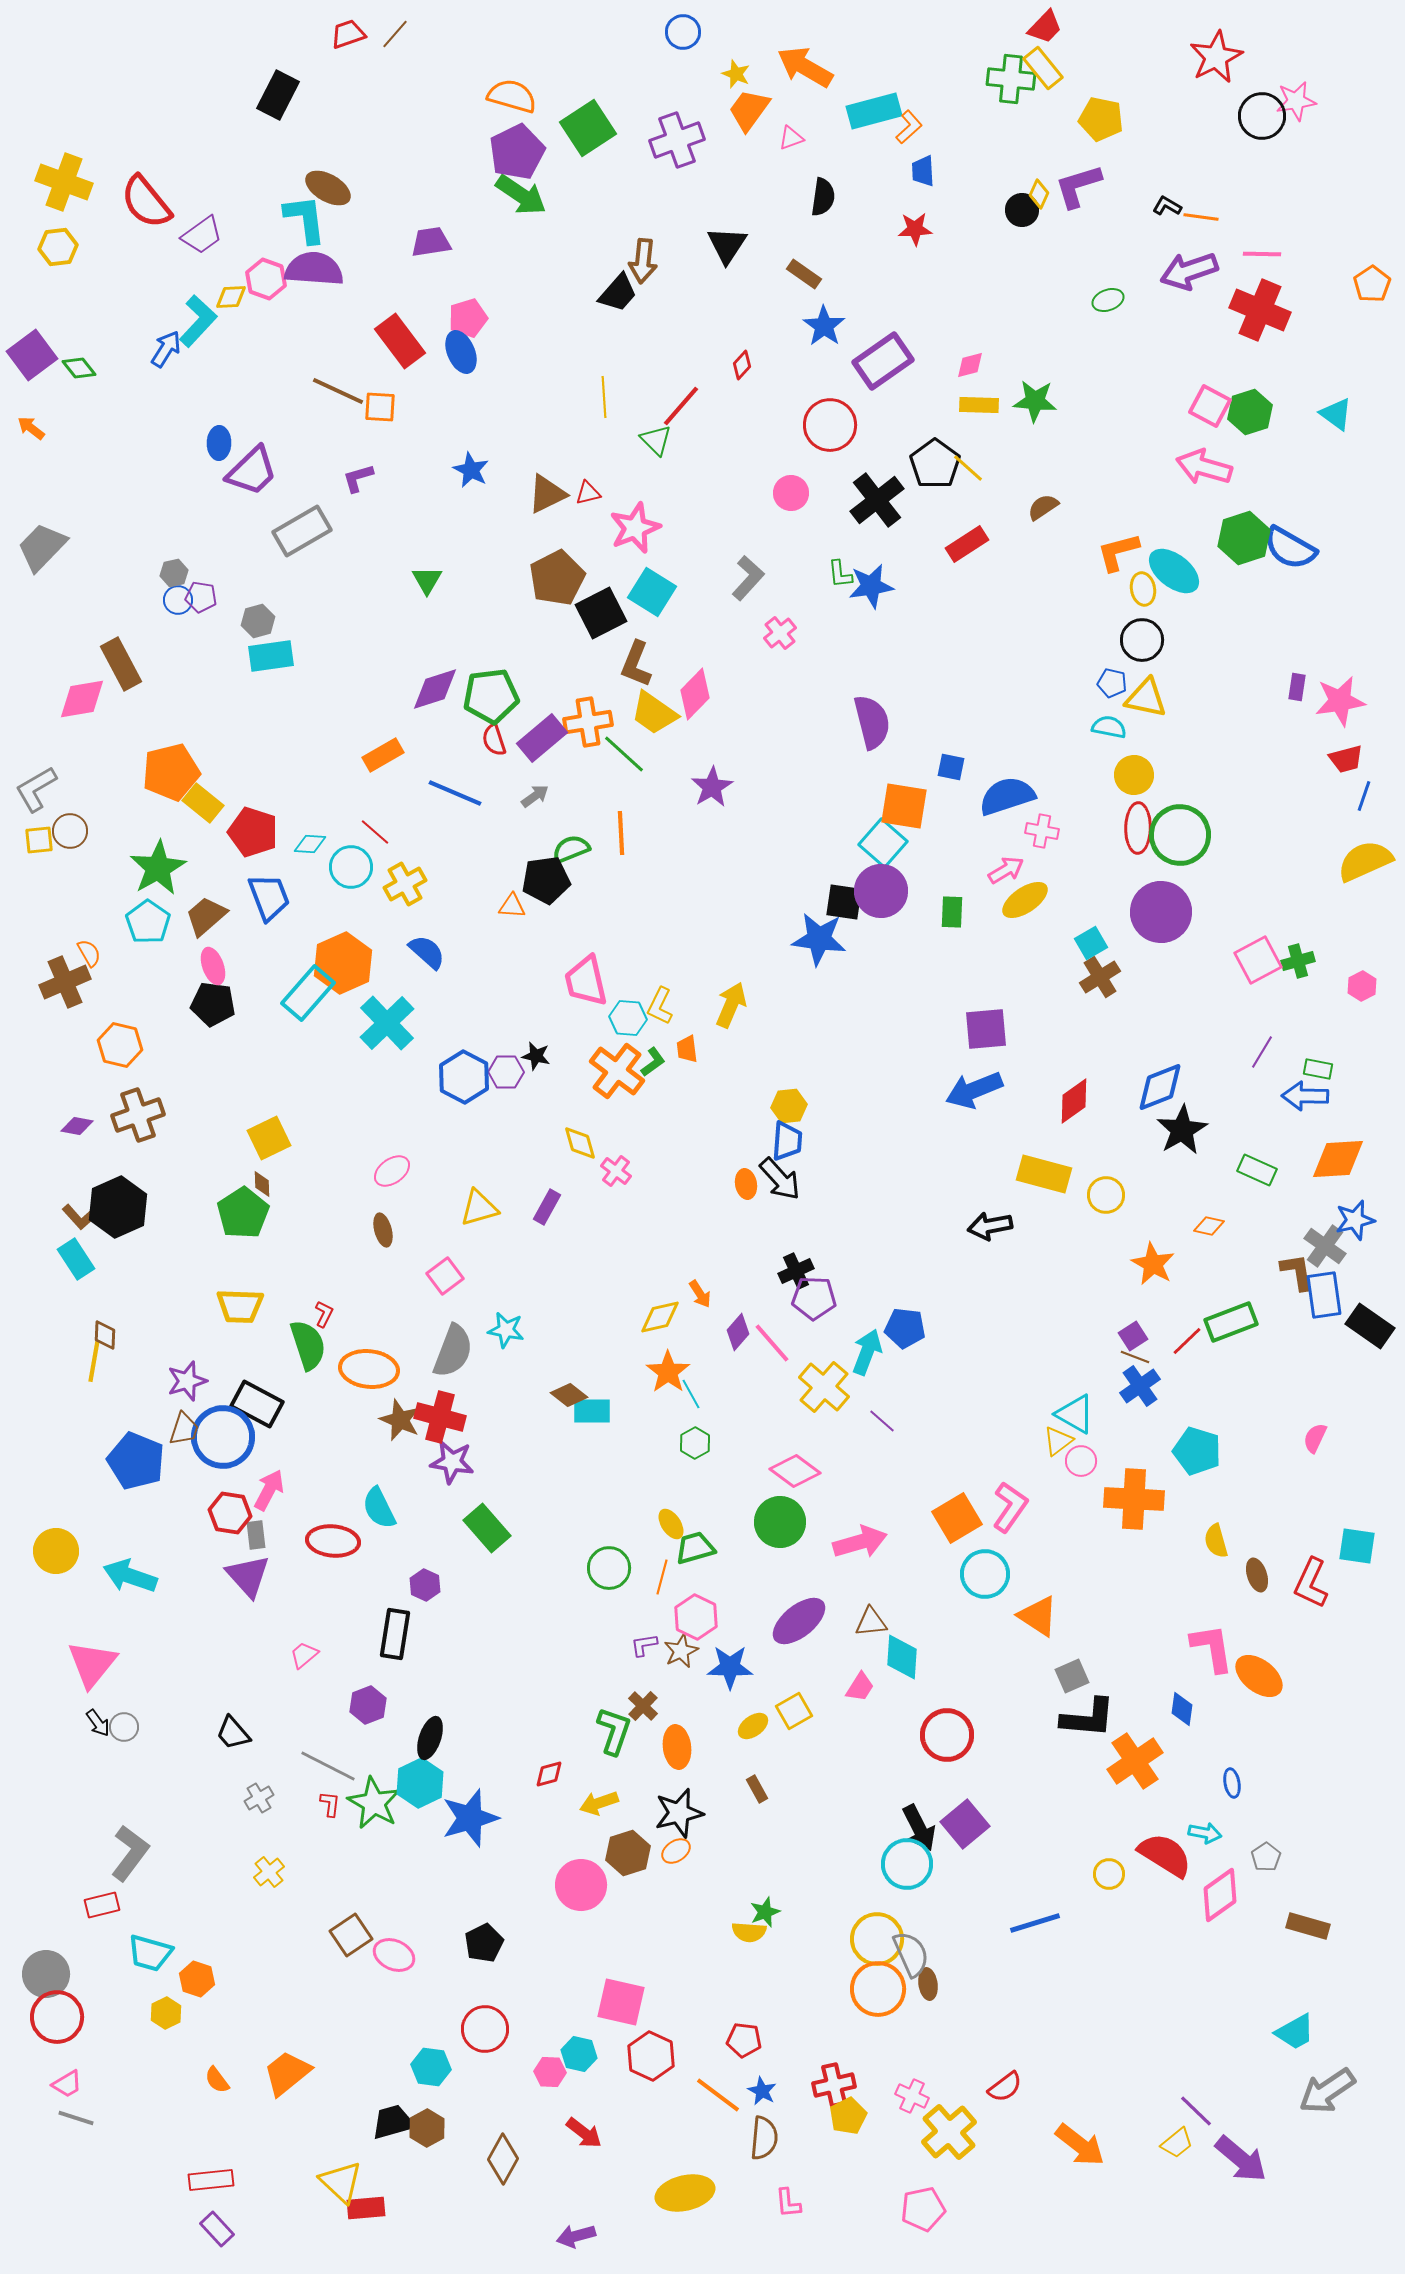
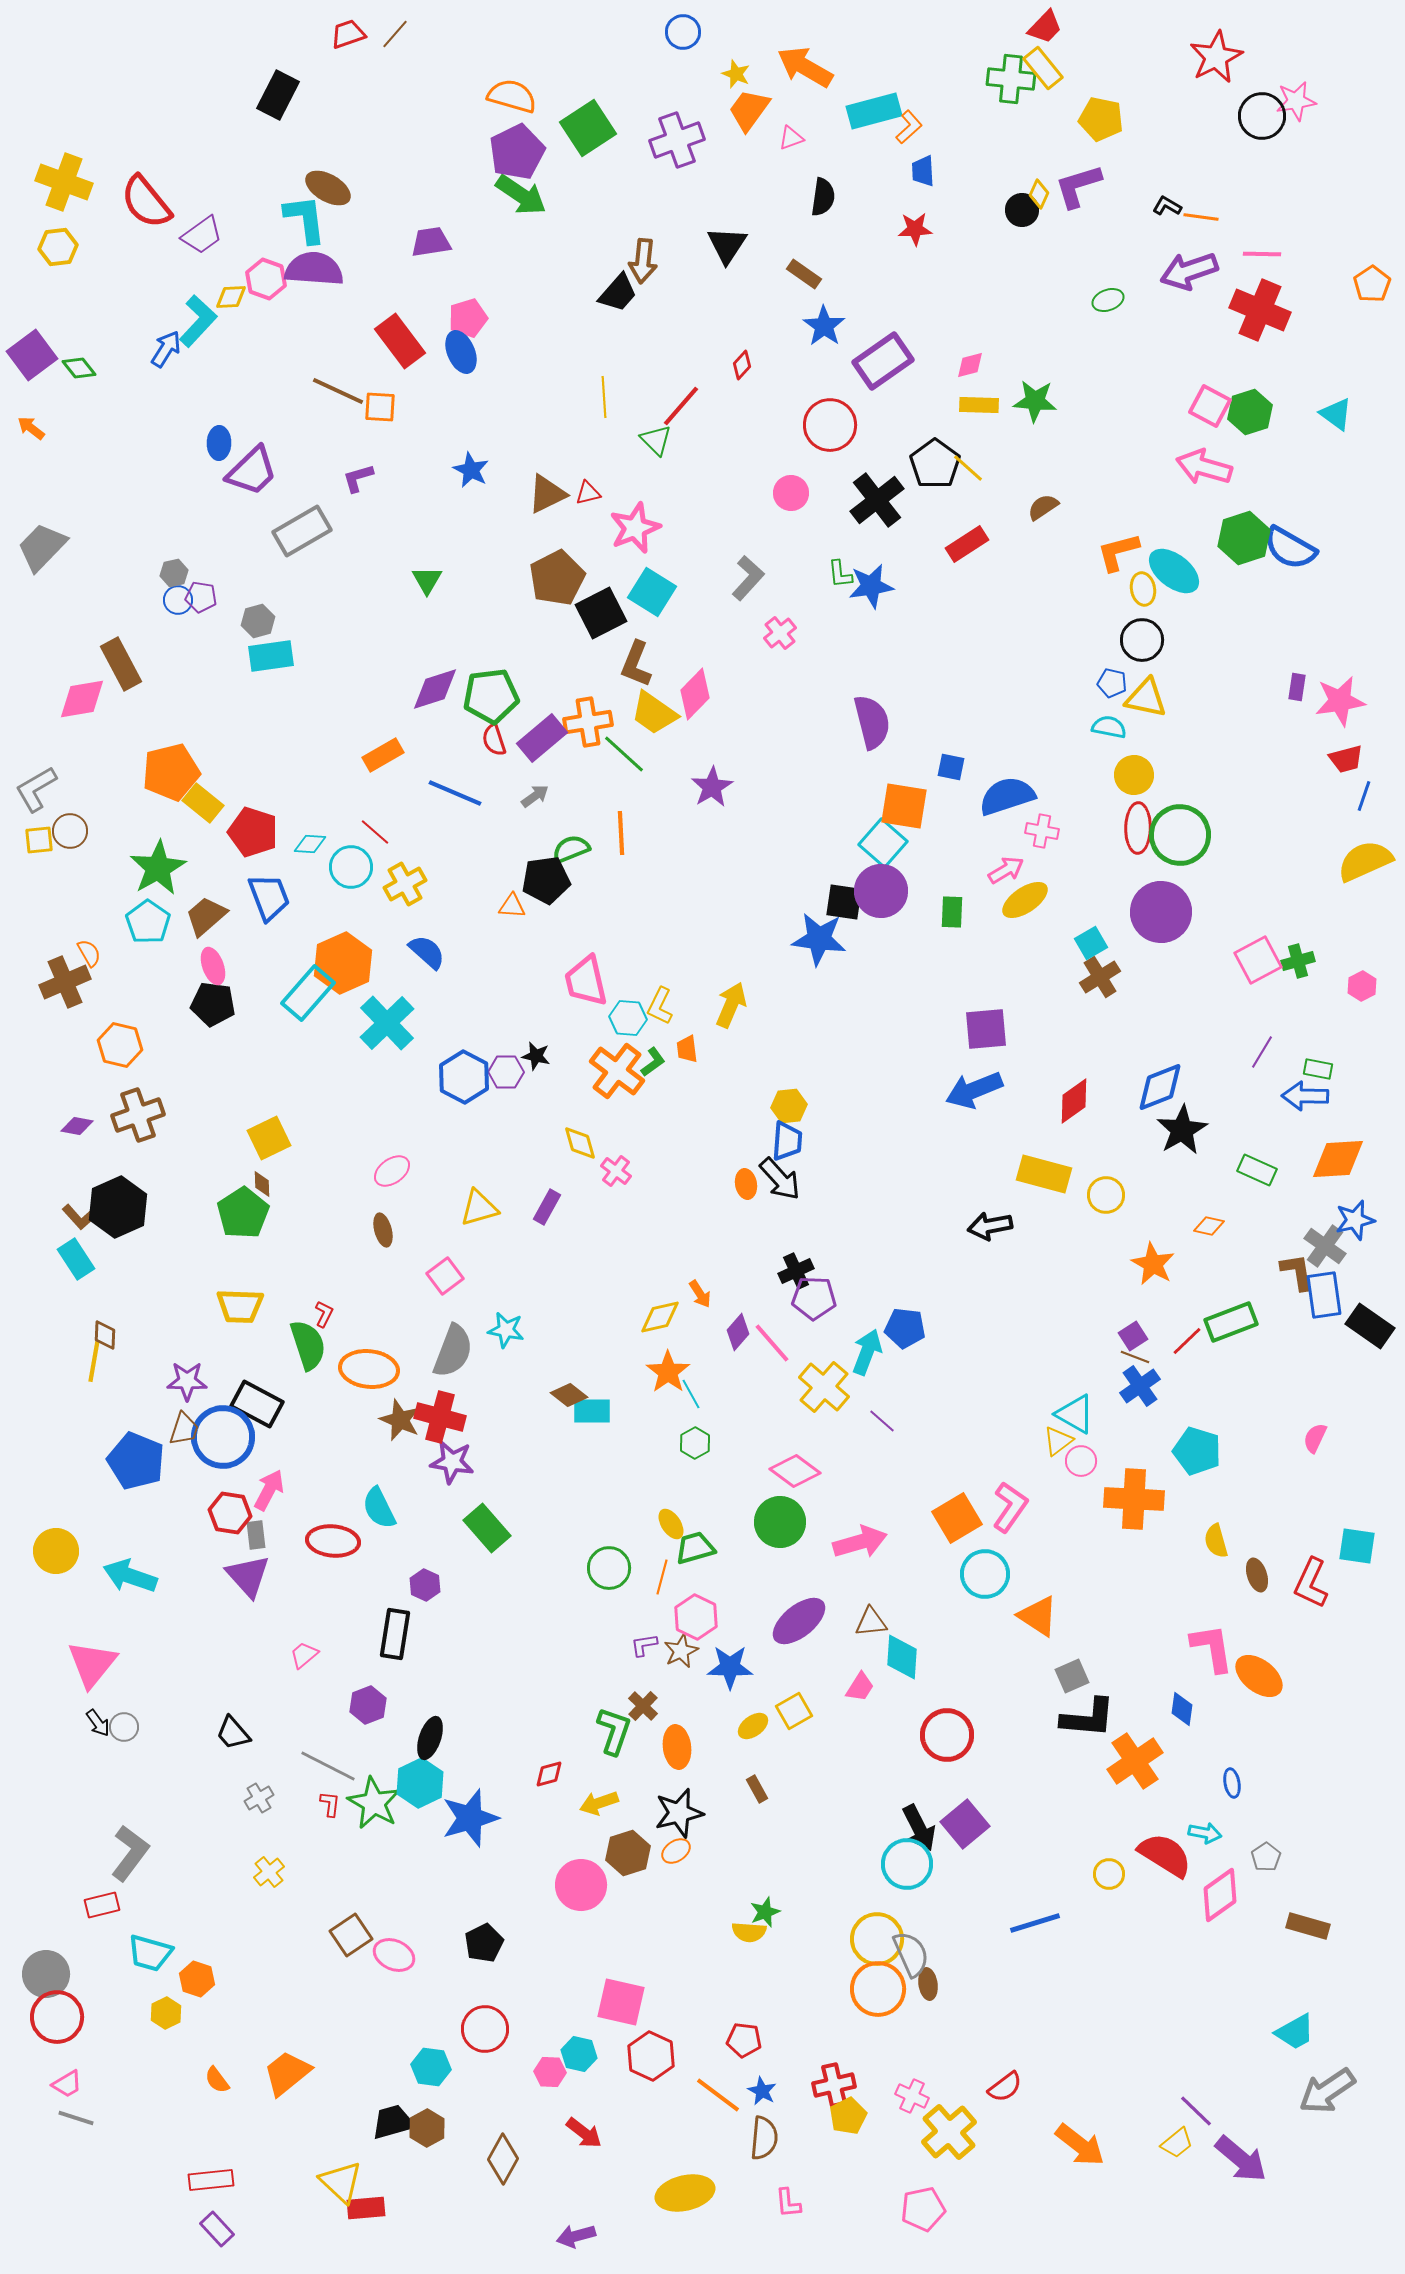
purple star at (187, 1381): rotated 18 degrees clockwise
